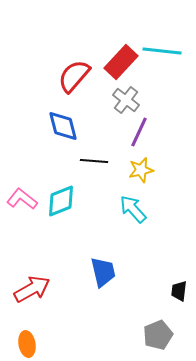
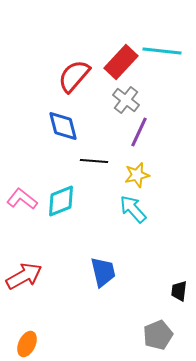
yellow star: moved 4 px left, 5 px down
red arrow: moved 8 px left, 13 px up
orange ellipse: rotated 35 degrees clockwise
